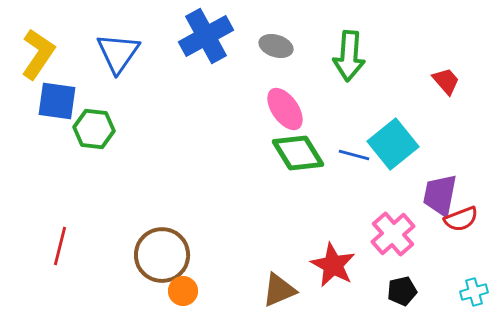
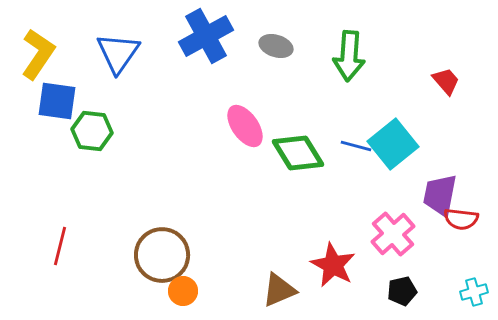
pink ellipse: moved 40 px left, 17 px down
green hexagon: moved 2 px left, 2 px down
blue line: moved 2 px right, 9 px up
red semicircle: rotated 28 degrees clockwise
